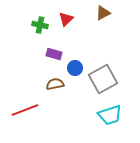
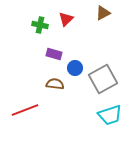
brown semicircle: rotated 18 degrees clockwise
